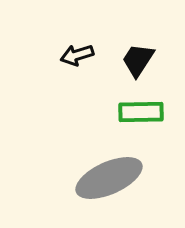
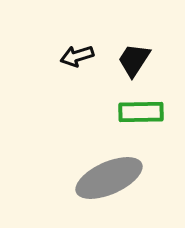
black arrow: moved 1 px down
black trapezoid: moved 4 px left
